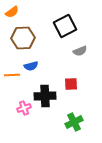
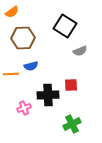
black square: rotated 30 degrees counterclockwise
orange line: moved 1 px left, 1 px up
red square: moved 1 px down
black cross: moved 3 px right, 1 px up
green cross: moved 2 px left, 2 px down
